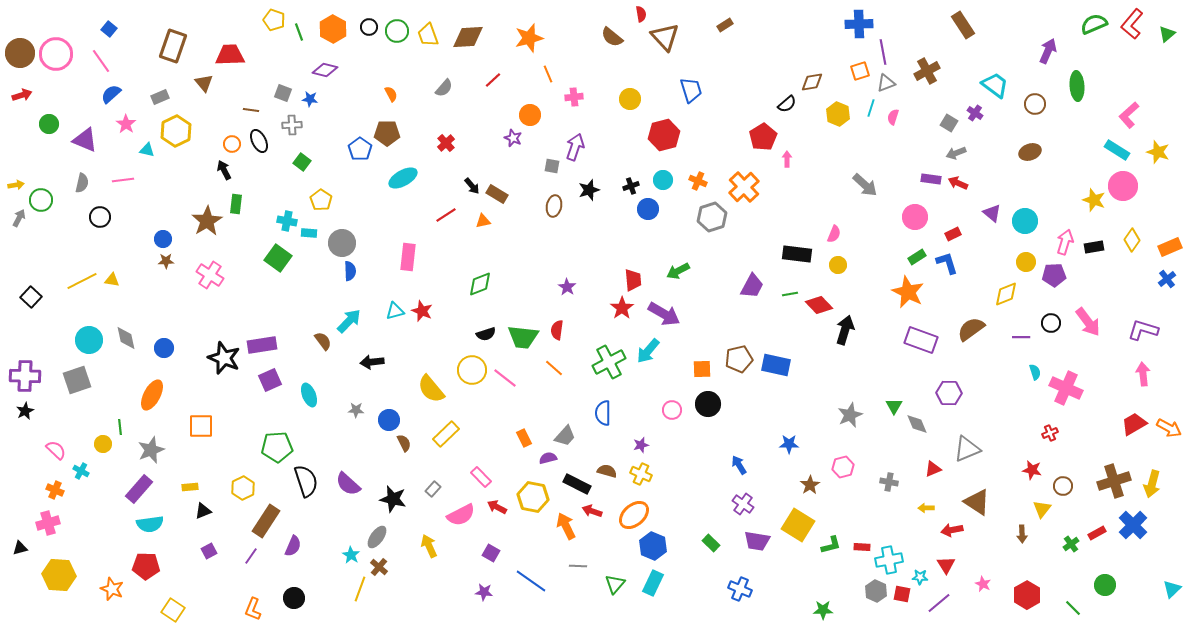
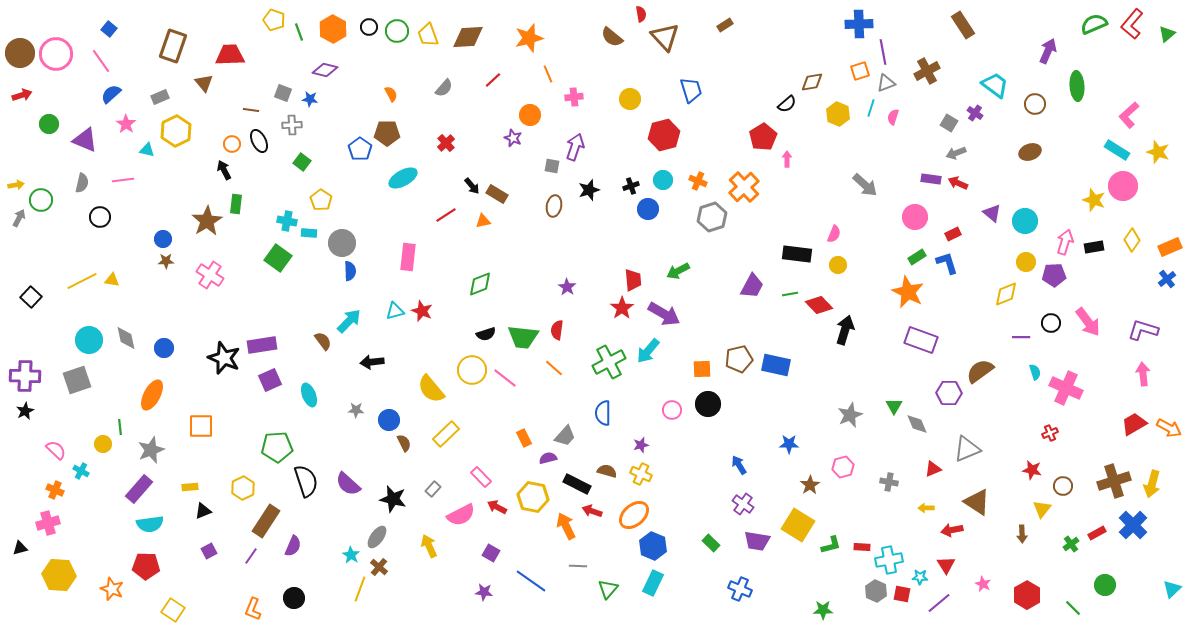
brown semicircle at (971, 329): moved 9 px right, 42 px down
green triangle at (615, 584): moved 7 px left, 5 px down
